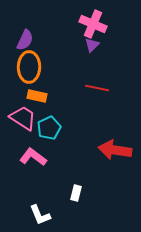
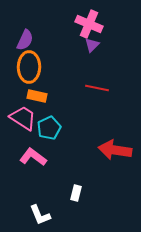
pink cross: moved 4 px left
